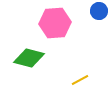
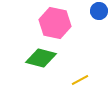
pink hexagon: rotated 16 degrees clockwise
green diamond: moved 12 px right
